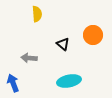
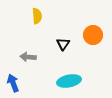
yellow semicircle: moved 2 px down
black triangle: rotated 24 degrees clockwise
gray arrow: moved 1 px left, 1 px up
